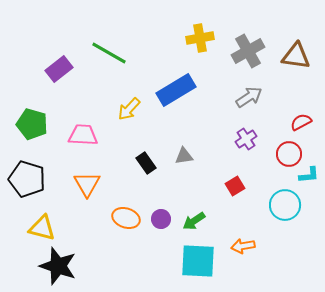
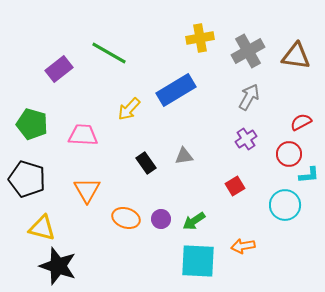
gray arrow: rotated 28 degrees counterclockwise
orange triangle: moved 6 px down
